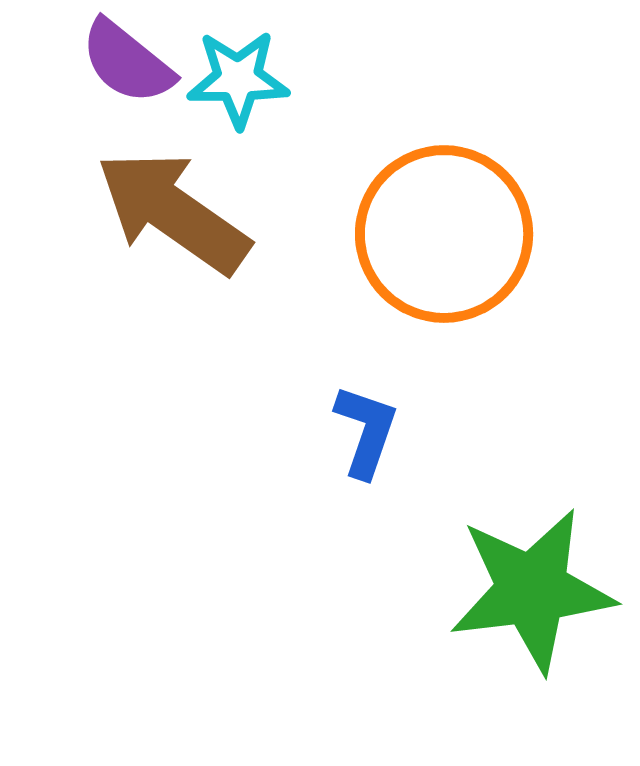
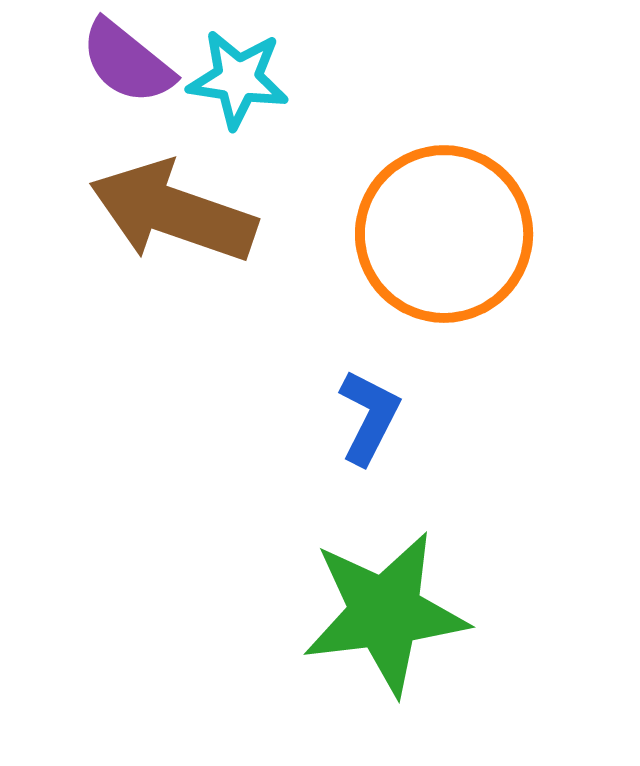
cyan star: rotated 8 degrees clockwise
brown arrow: rotated 16 degrees counterclockwise
blue L-shape: moved 3 px right, 14 px up; rotated 8 degrees clockwise
green star: moved 147 px left, 23 px down
